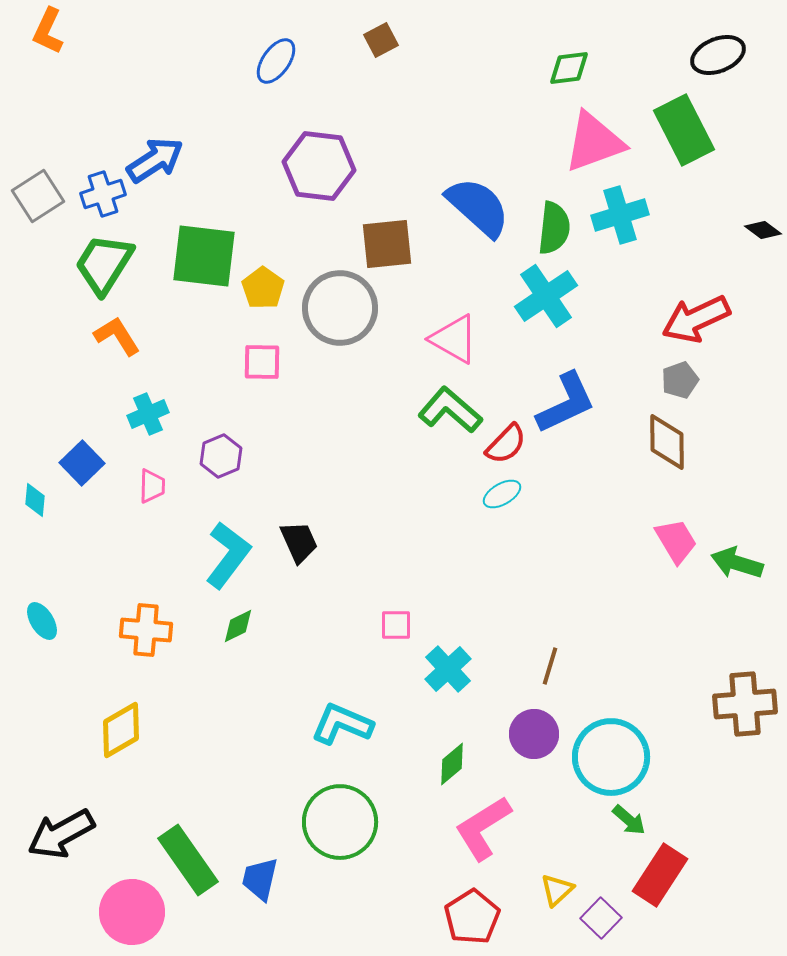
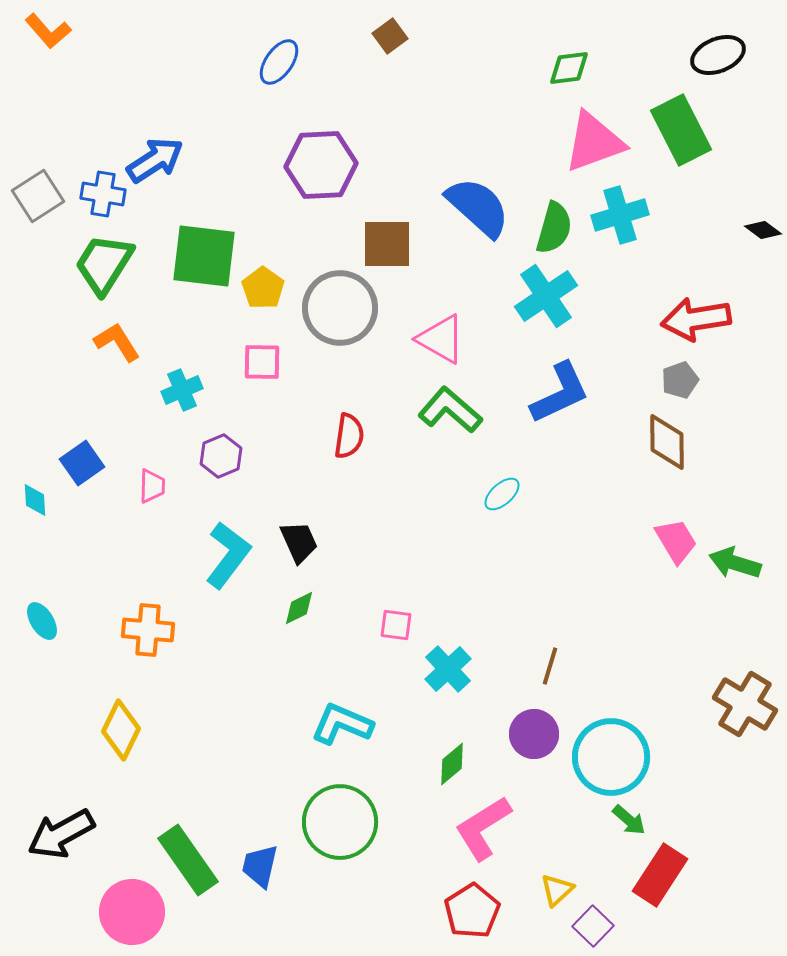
orange L-shape at (48, 31): rotated 66 degrees counterclockwise
brown square at (381, 40): moved 9 px right, 4 px up; rotated 8 degrees counterclockwise
blue ellipse at (276, 61): moved 3 px right, 1 px down
green rectangle at (684, 130): moved 3 px left
purple hexagon at (319, 166): moved 2 px right, 1 px up; rotated 10 degrees counterclockwise
blue cross at (103, 194): rotated 27 degrees clockwise
green semicircle at (554, 228): rotated 10 degrees clockwise
brown square at (387, 244): rotated 6 degrees clockwise
red arrow at (696, 319): rotated 16 degrees clockwise
orange L-shape at (117, 336): moved 6 px down
pink triangle at (454, 339): moved 13 px left
blue L-shape at (566, 403): moved 6 px left, 10 px up
cyan cross at (148, 414): moved 34 px right, 24 px up
red semicircle at (506, 444): moved 157 px left, 8 px up; rotated 36 degrees counterclockwise
blue square at (82, 463): rotated 9 degrees clockwise
cyan ellipse at (502, 494): rotated 12 degrees counterclockwise
cyan diamond at (35, 500): rotated 8 degrees counterclockwise
green arrow at (737, 563): moved 2 px left
pink square at (396, 625): rotated 8 degrees clockwise
green diamond at (238, 626): moved 61 px right, 18 px up
orange cross at (146, 630): moved 2 px right
brown cross at (745, 704): rotated 36 degrees clockwise
yellow diamond at (121, 730): rotated 34 degrees counterclockwise
blue trapezoid at (260, 879): moved 13 px up
red pentagon at (472, 917): moved 6 px up
purple square at (601, 918): moved 8 px left, 8 px down
